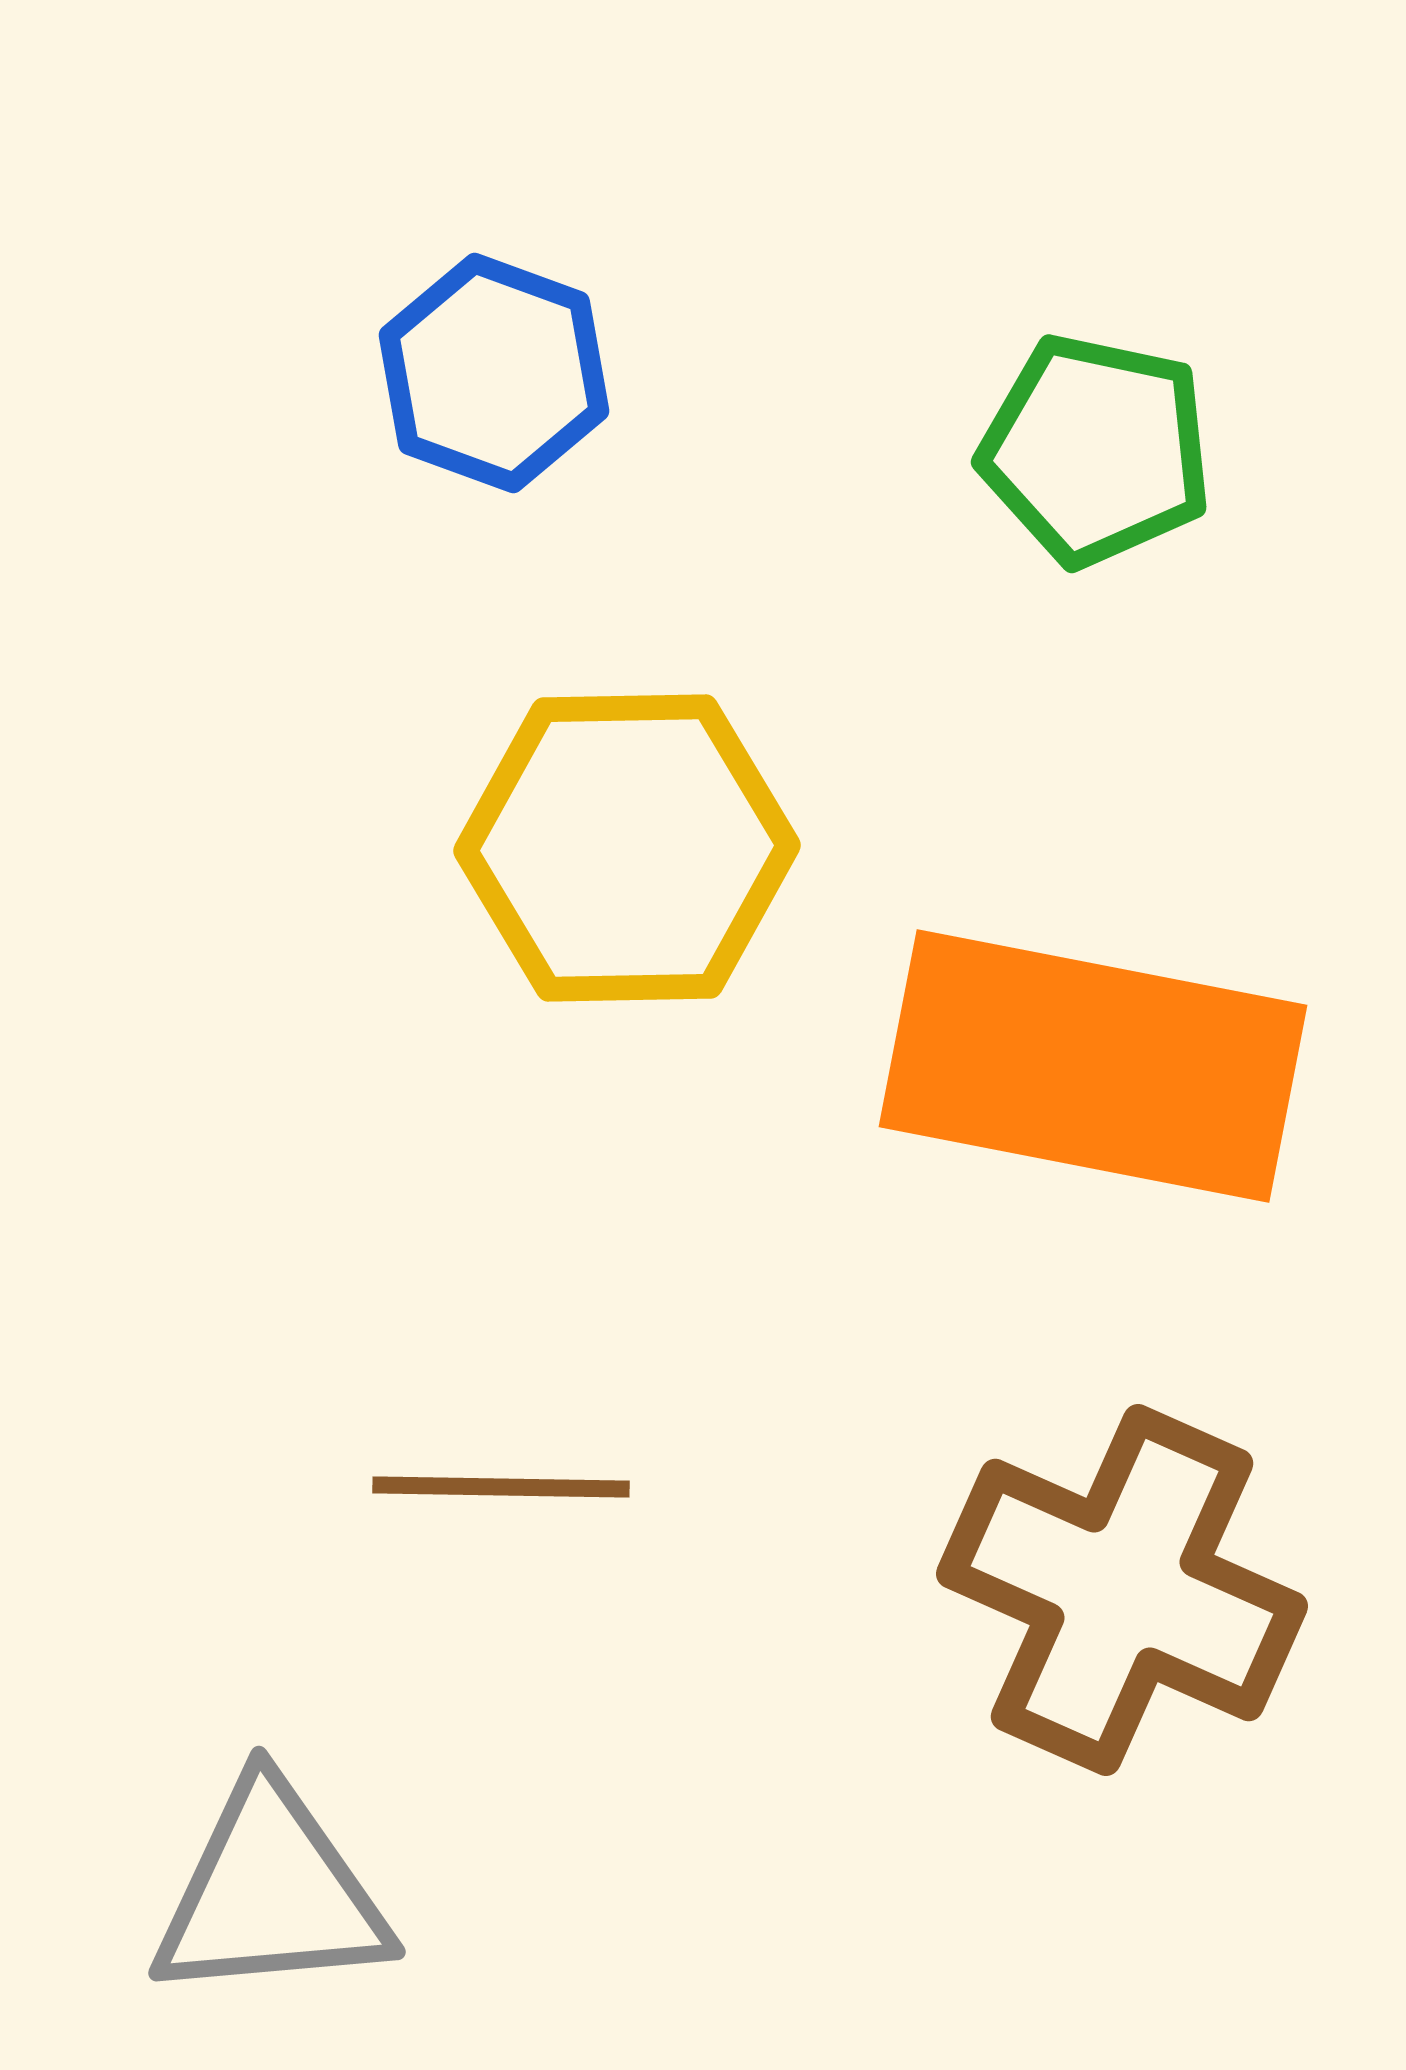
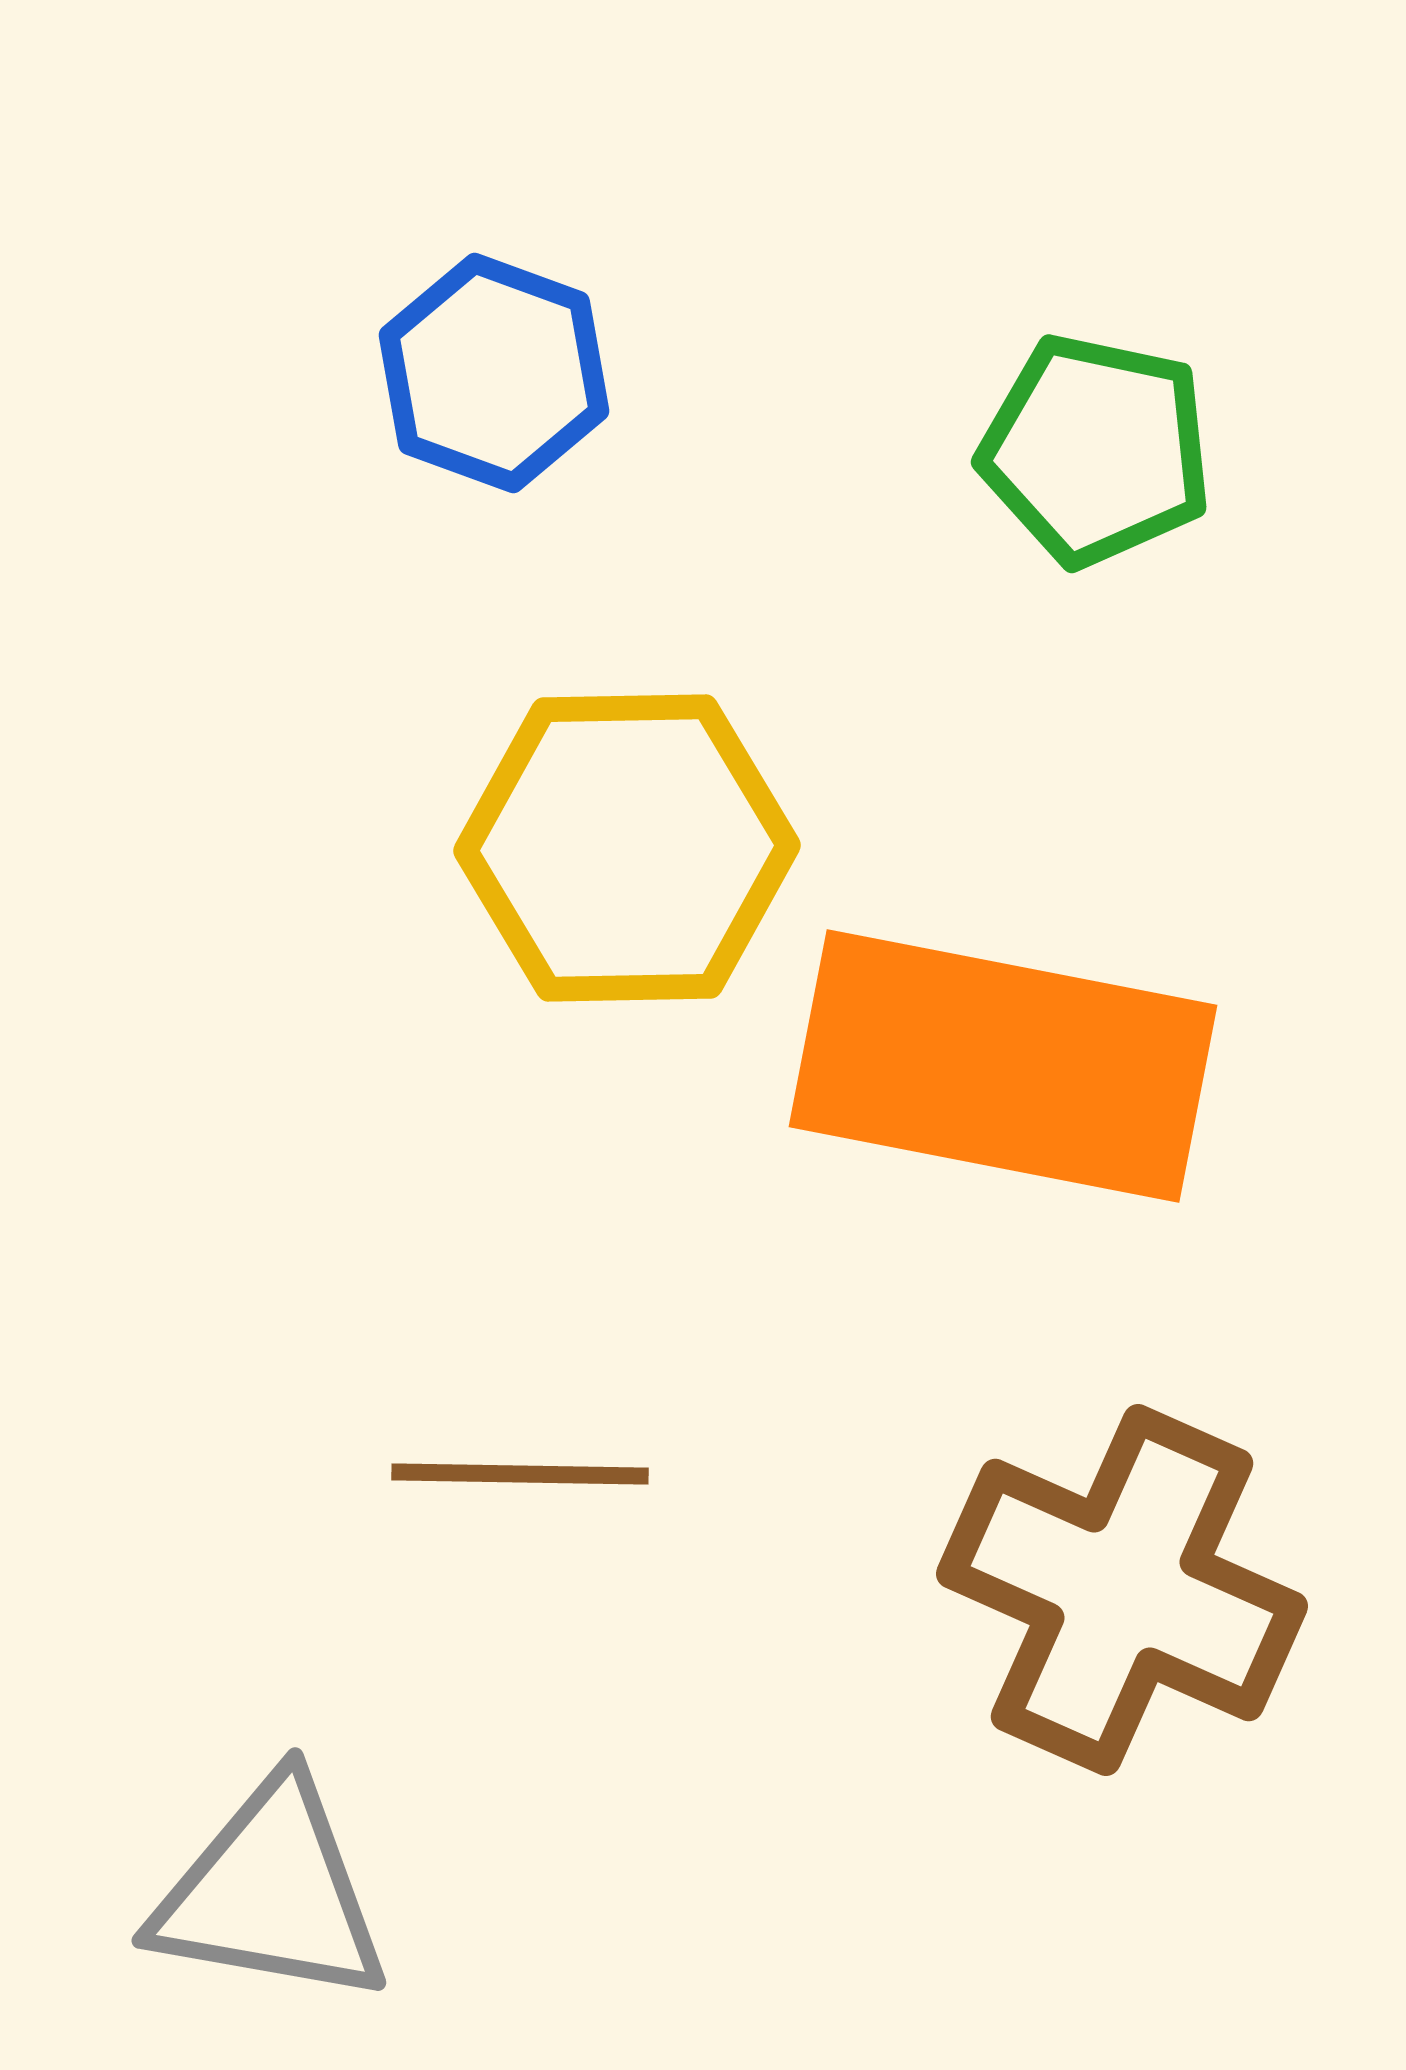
orange rectangle: moved 90 px left
brown line: moved 19 px right, 13 px up
gray triangle: rotated 15 degrees clockwise
